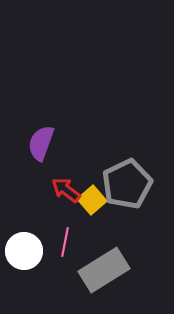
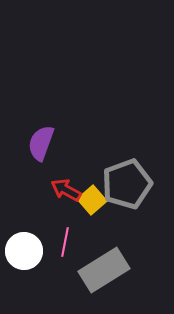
gray pentagon: rotated 6 degrees clockwise
red arrow: rotated 8 degrees counterclockwise
